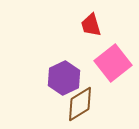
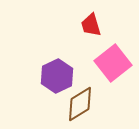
purple hexagon: moved 7 px left, 2 px up
